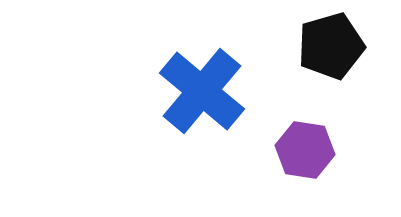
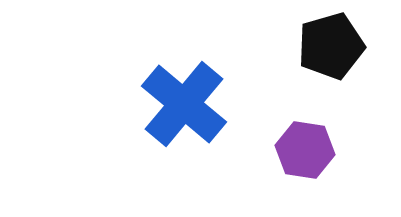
blue cross: moved 18 px left, 13 px down
